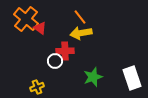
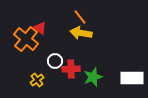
orange cross: moved 20 px down
yellow arrow: rotated 20 degrees clockwise
red cross: moved 6 px right, 18 px down
white rectangle: rotated 70 degrees counterclockwise
yellow cross: moved 7 px up; rotated 16 degrees counterclockwise
